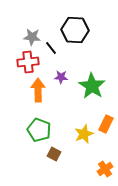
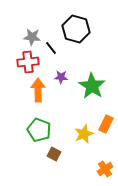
black hexagon: moved 1 px right, 1 px up; rotated 12 degrees clockwise
